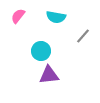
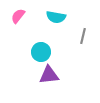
gray line: rotated 28 degrees counterclockwise
cyan circle: moved 1 px down
